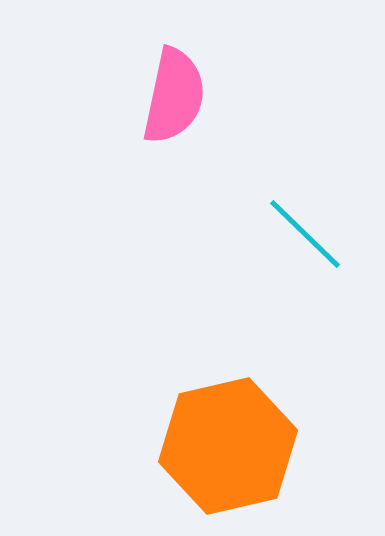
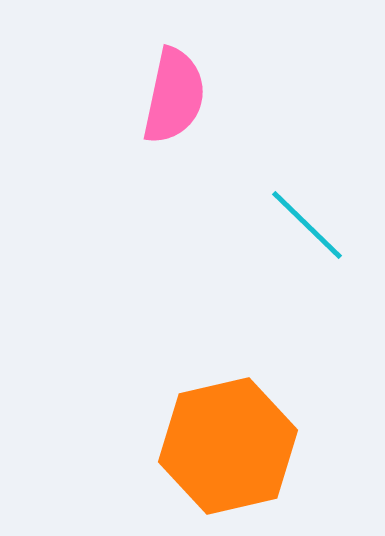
cyan line: moved 2 px right, 9 px up
